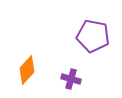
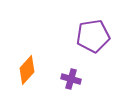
purple pentagon: rotated 20 degrees counterclockwise
